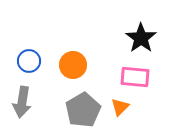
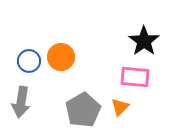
black star: moved 3 px right, 3 px down
orange circle: moved 12 px left, 8 px up
gray arrow: moved 1 px left
